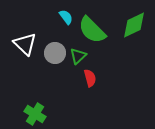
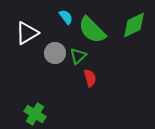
white triangle: moved 2 px right, 11 px up; rotated 45 degrees clockwise
